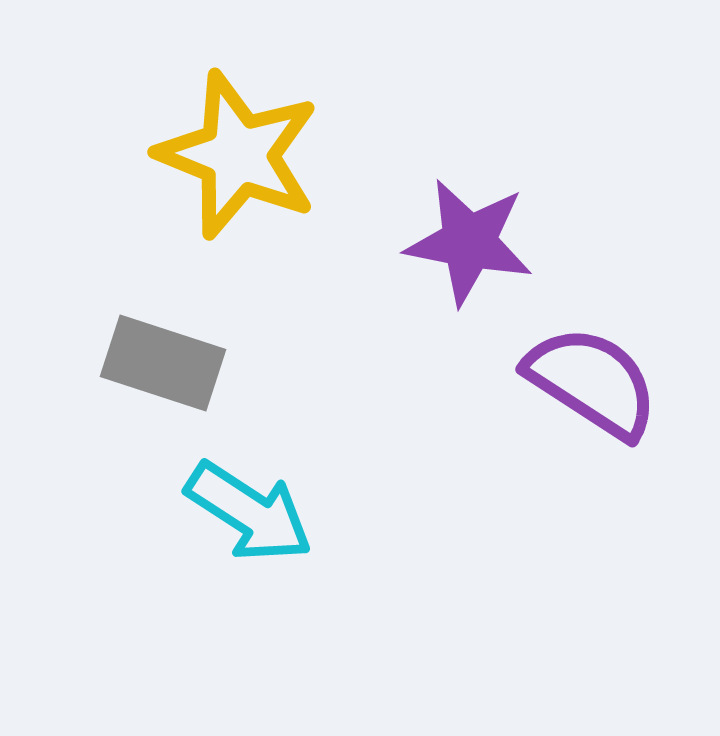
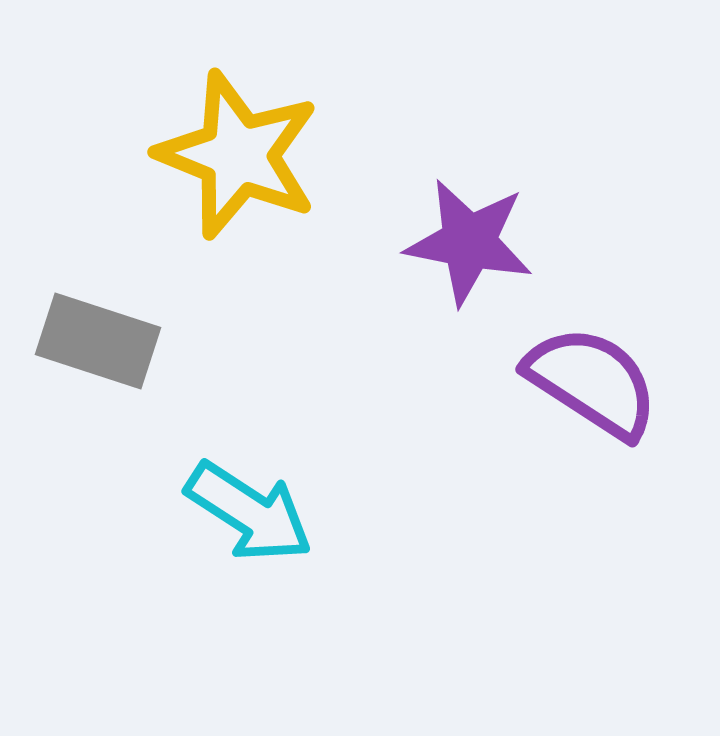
gray rectangle: moved 65 px left, 22 px up
